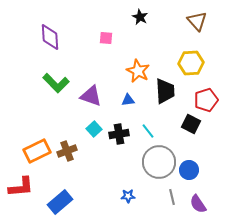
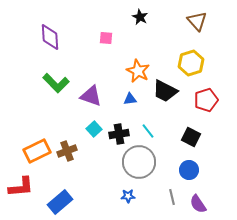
yellow hexagon: rotated 15 degrees counterclockwise
black trapezoid: rotated 120 degrees clockwise
blue triangle: moved 2 px right, 1 px up
black square: moved 13 px down
gray circle: moved 20 px left
